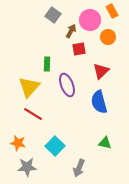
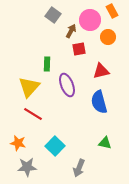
red triangle: rotated 30 degrees clockwise
